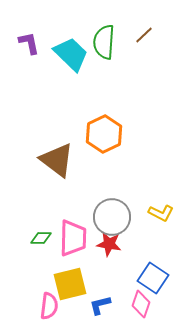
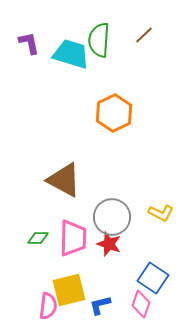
green semicircle: moved 5 px left, 2 px up
cyan trapezoid: rotated 27 degrees counterclockwise
orange hexagon: moved 10 px right, 21 px up
brown triangle: moved 7 px right, 20 px down; rotated 9 degrees counterclockwise
green diamond: moved 3 px left
red star: rotated 10 degrees clockwise
yellow square: moved 1 px left, 6 px down
pink semicircle: moved 1 px left
